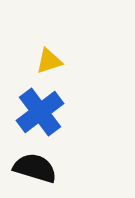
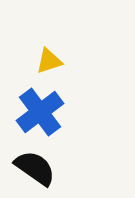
black semicircle: rotated 18 degrees clockwise
